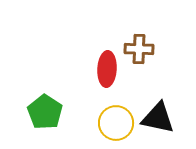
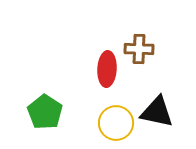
black triangle: moved 1 px left, 6 px up
